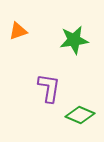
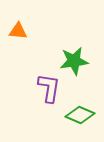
orange triangle: rotated 24 degrees clockwise
green star: moved 21 px down
